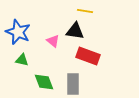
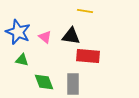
black triangle: moved 4 px left, 5 px down
pink triangle: moved 8 px left, 4 px up
red rectangle: rotated 15 degrees counterclockwise
